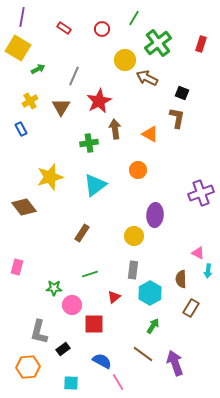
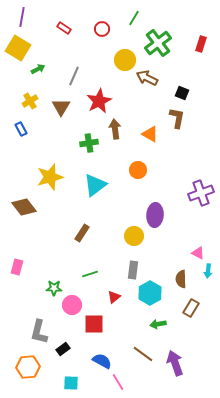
green arrow at (153, 326): moved 5 px right, 2 px up; rotated 133 degrees counterclockwise
